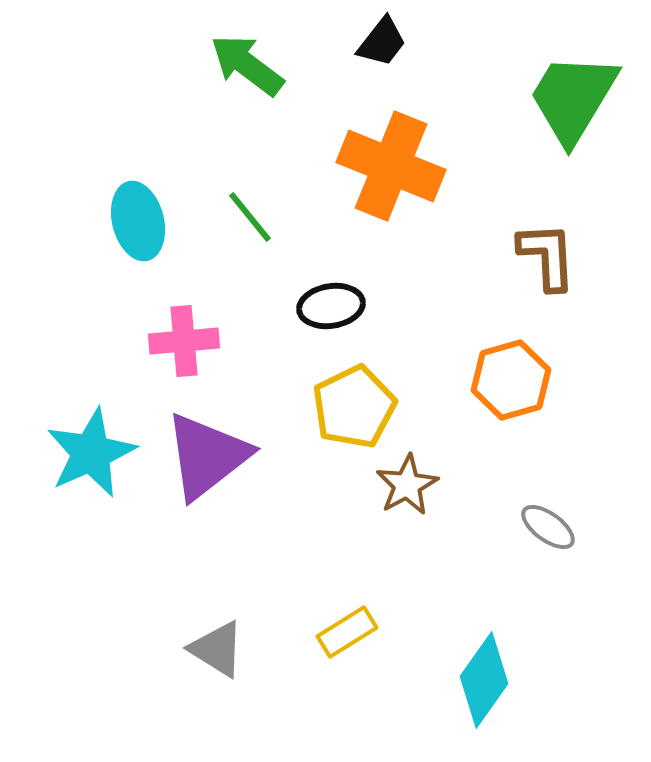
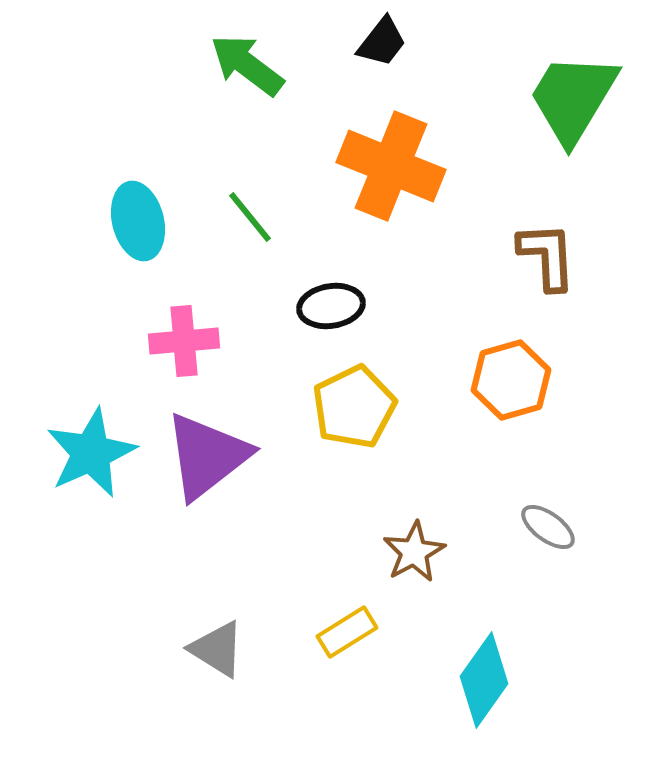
brown star: moved 7 px right, 67 px down
